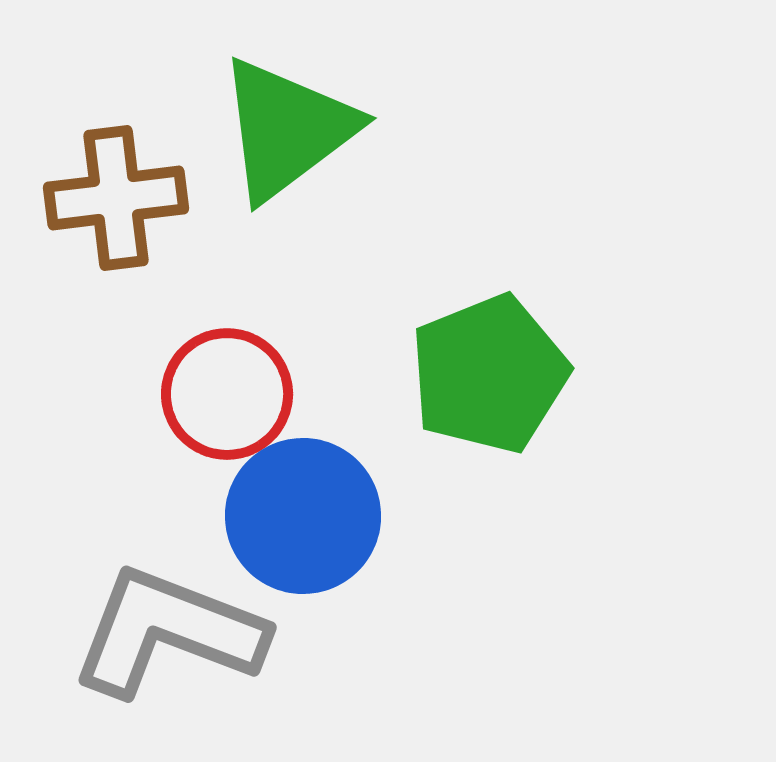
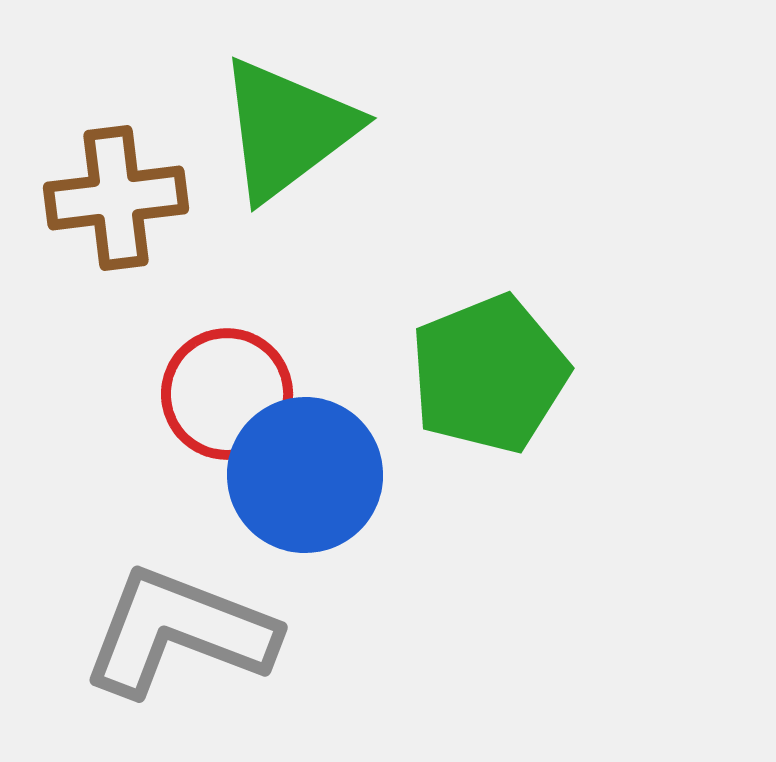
blue circle: moved 2 px right, 41 px up
gray L-shape: moved 11 px right
